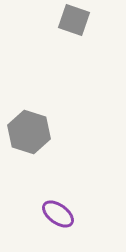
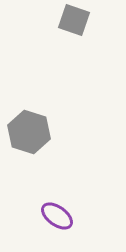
purple ellipse: moved 1 px left, 2 px down
